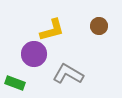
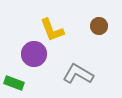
yellow L-shape: rotated 84 degrees clockwise
gray L-shape: moved 10 px right
green rectangle: moved 1 px left
